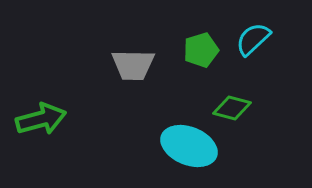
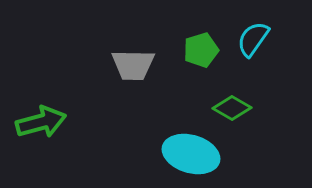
cyan semicircle: rotated 12 degrees counterclockwise
green diamond: rotated 15 degrees clockwise
green arrow: moved 3 px down
cyan ellipse: moved 2 px right, 8 px down; rotated 6 degrees counterclockwise
